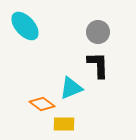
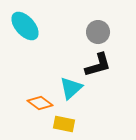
black L-shape: rotated 76 degrees clockwise
cyan triangle: rotated 20 degrees counterclockwise
orange diamond: moved 2 px left, 1 px up
yellow rectangle: rotated 10 degrees clockwise
